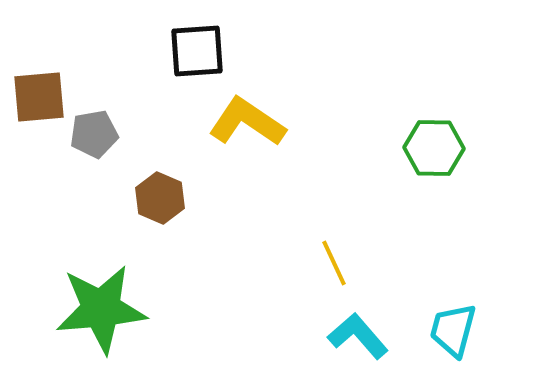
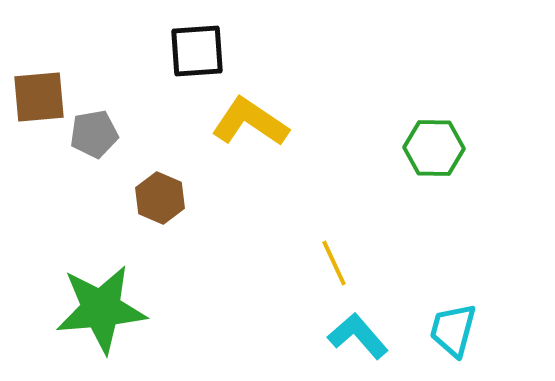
yellow L-shape: moved 3 px right
